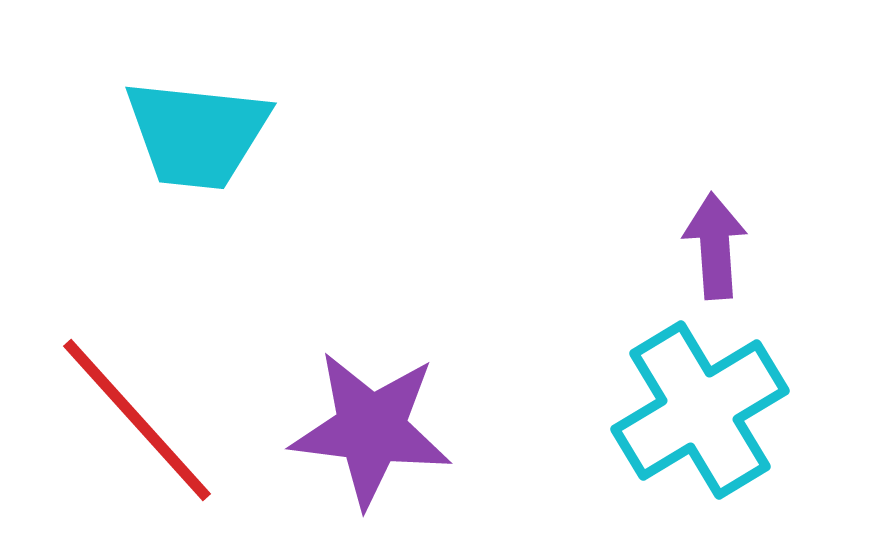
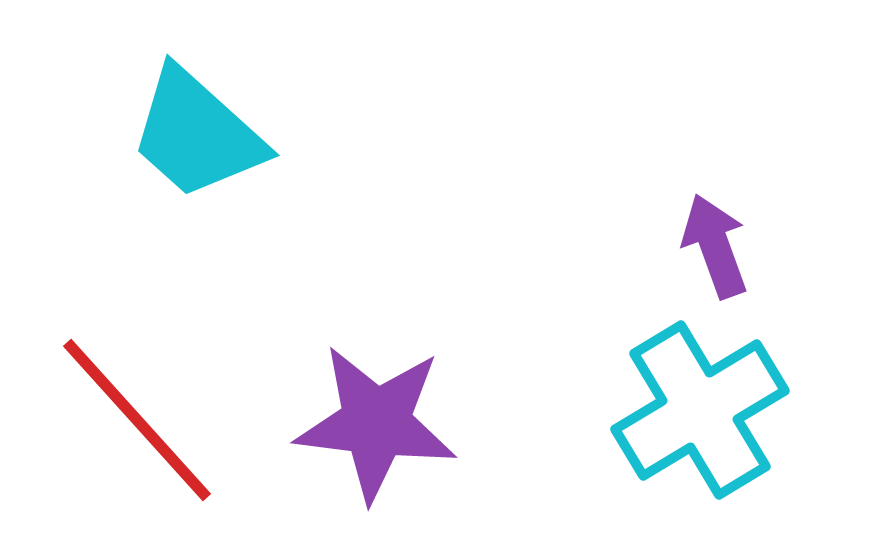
cyan trapezoid: rotated 36 degrees clockwise
purple arrow: rotated 16 degrees counterclockwise
purple star: moved 5 px right, 6 px up
